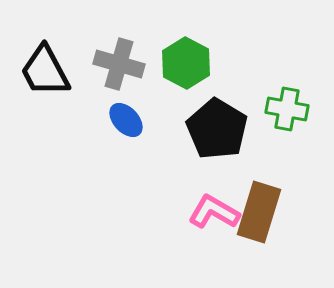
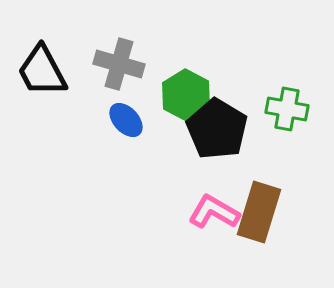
green hexagon: moved 32 px down
black trapezoid: moved 3 px left
